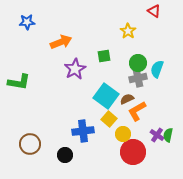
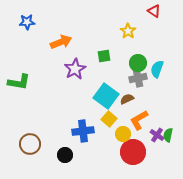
orange L-shape: moved 2 px right, 9 px down
